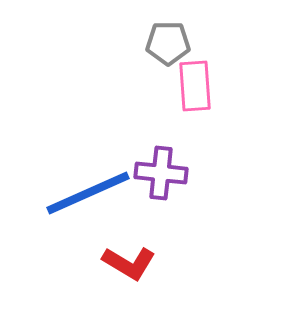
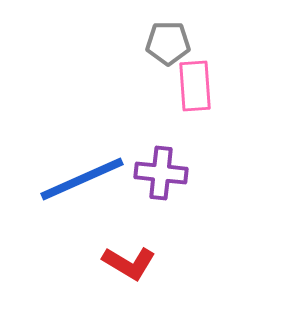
blue line: moved 6 px left, 14 px up
